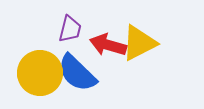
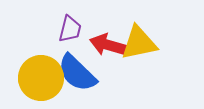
yellow triangle: rotated 15 degrees clockwise
yellow circle: moved 1 px right, 5 px down
